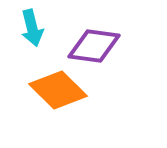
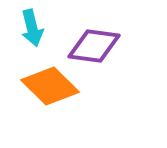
orange diamond: moved 8 px left, 4 px up
